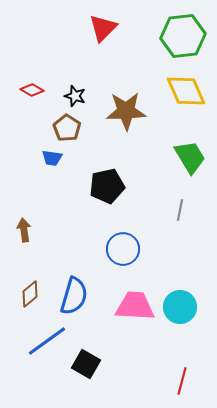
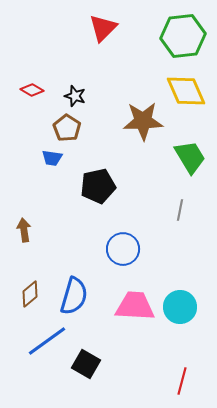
brown star: moved 17 px right, 10 px down
black pentagon: moved 9 px left
